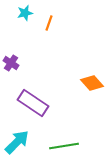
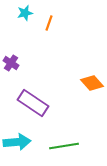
cyan arrow: rotated 40 degrees clockwise
